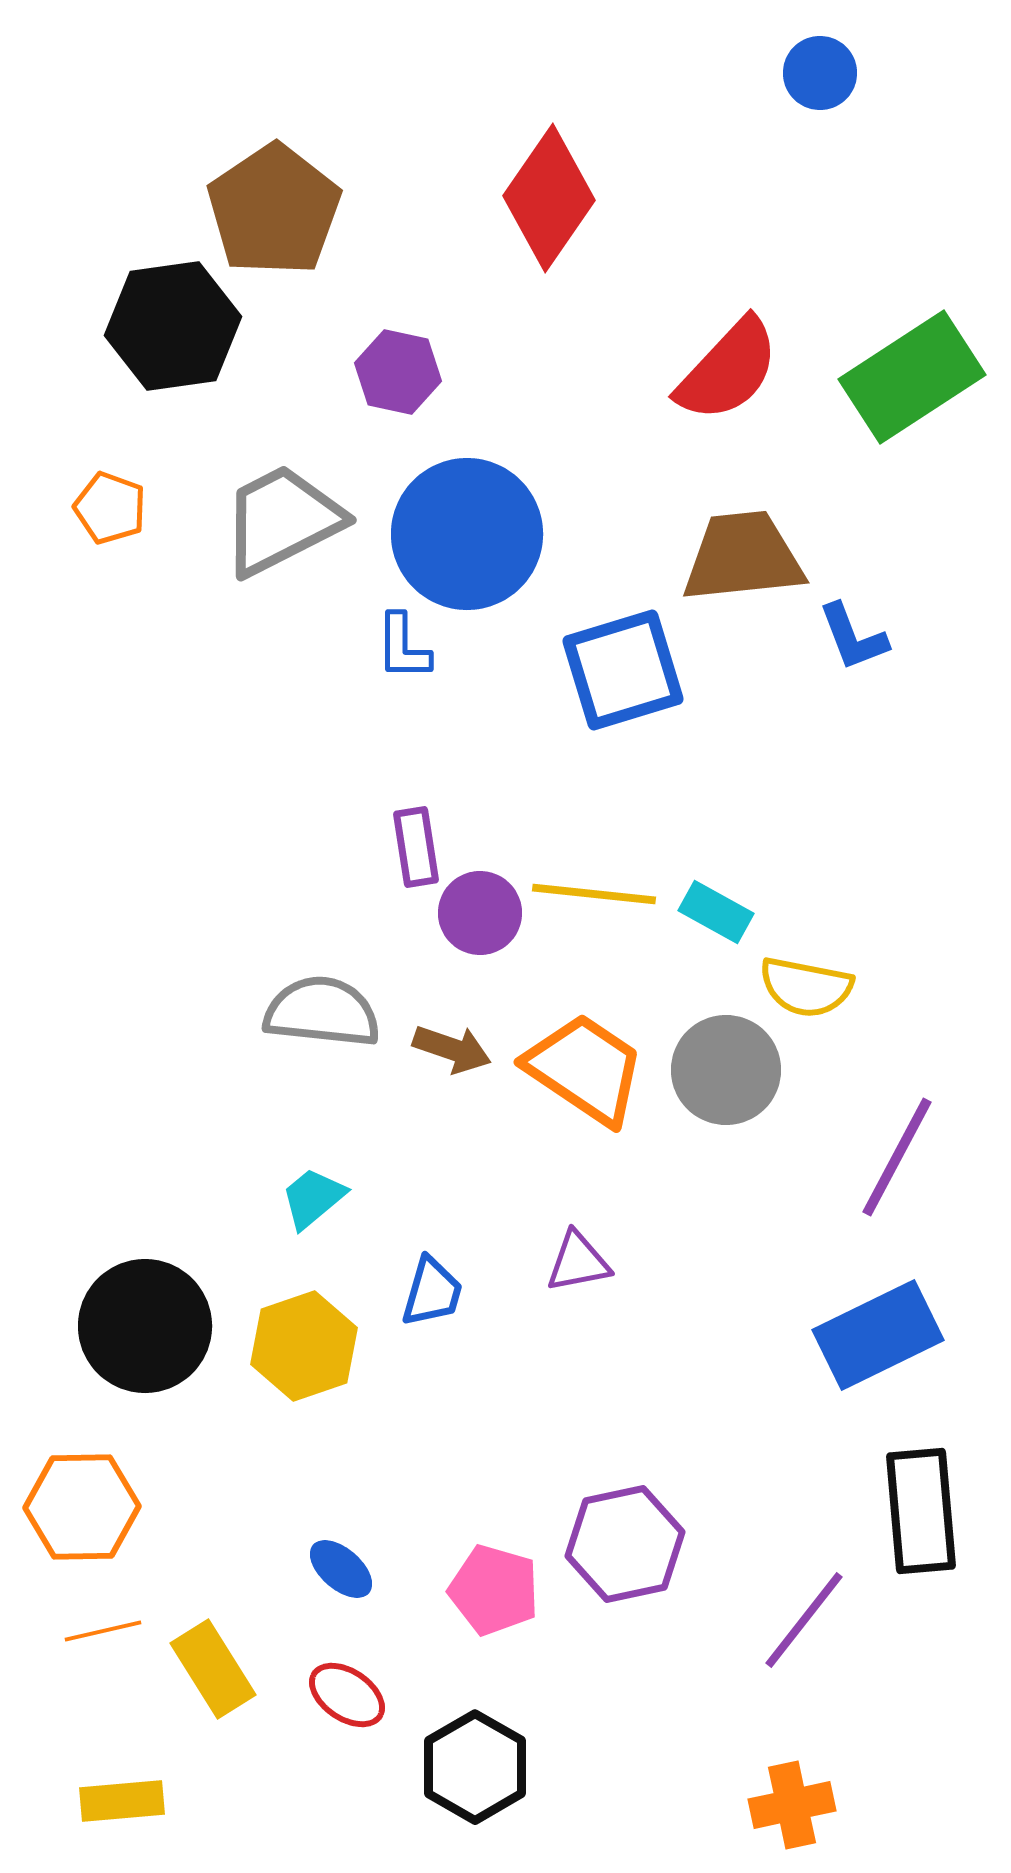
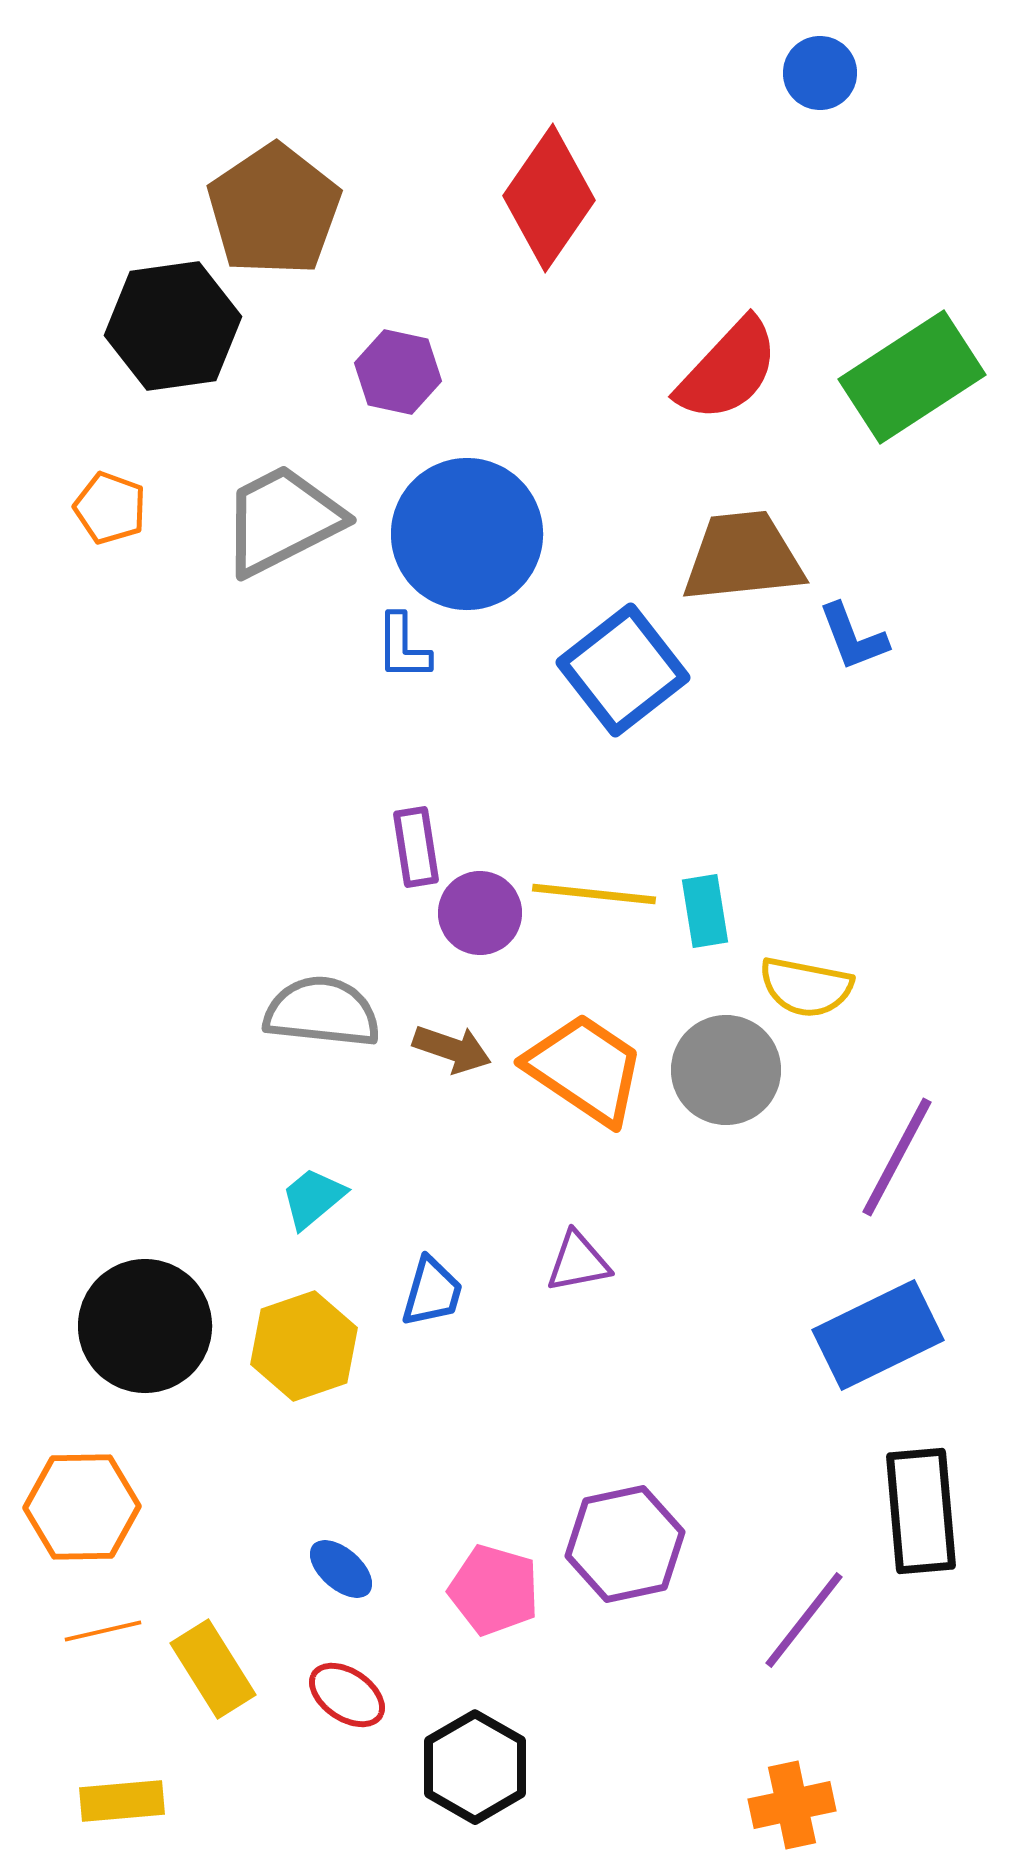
blue square at (623, 670): rotated 21 degrees counterclockwise
cyan rectangle at (716, 912): moved 11 px left, 1 px up; rotated 52 degrees clockwise
